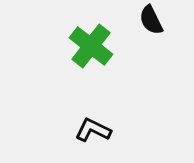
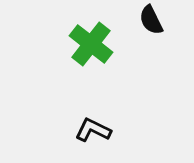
green cross: moved 2 px up
